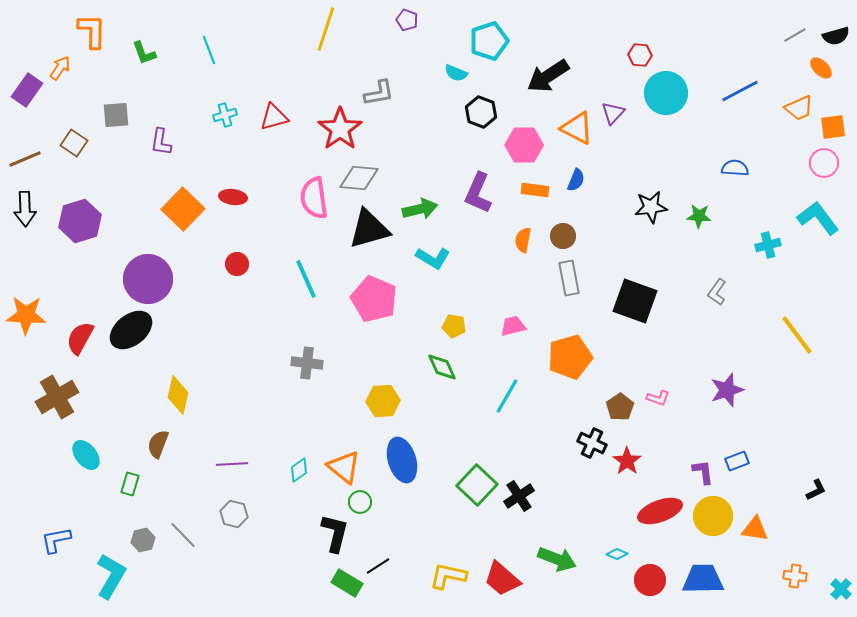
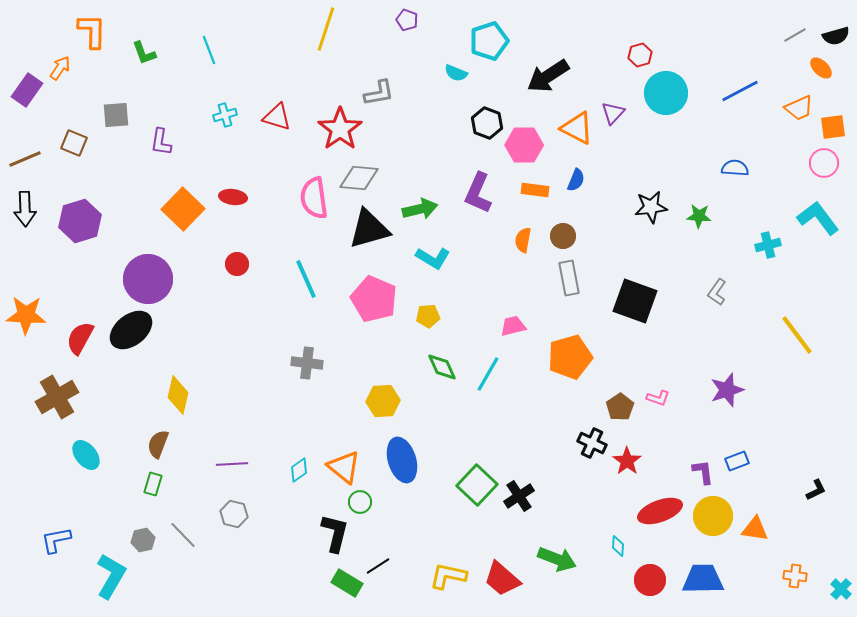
red hexagon at (640, 55): rotated 20 degrees counterclockwise
black hexagon at (481, 112): moved 6 px right, 11 px down
red triangle at (274, 117): moved 3 px right; rotated 32 degrees clockwise
brown square at (74, 143): rotated 12 degrees counterclockwise
yellow pentagon at (454, 326): moved 26 px left, 10 px up; rotated 15 degrees counterclockwise
cyan line at (507, 396): moved 19 px left, 22 px up
green rectangle at (130, 484): moved 23 px right
cyan diamond at (617, 554): moved 1 px right, 8 px up; rotated 70 degrees clockwise
